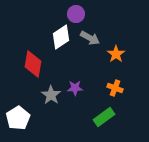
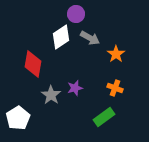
purple star: rotated 14 degrees counterclockwise
